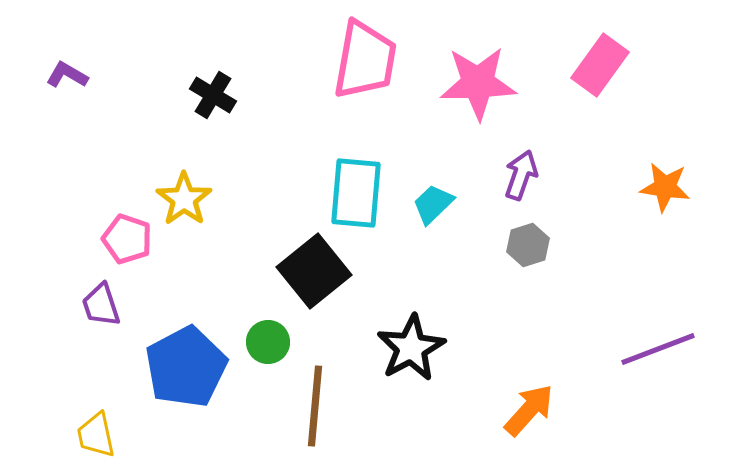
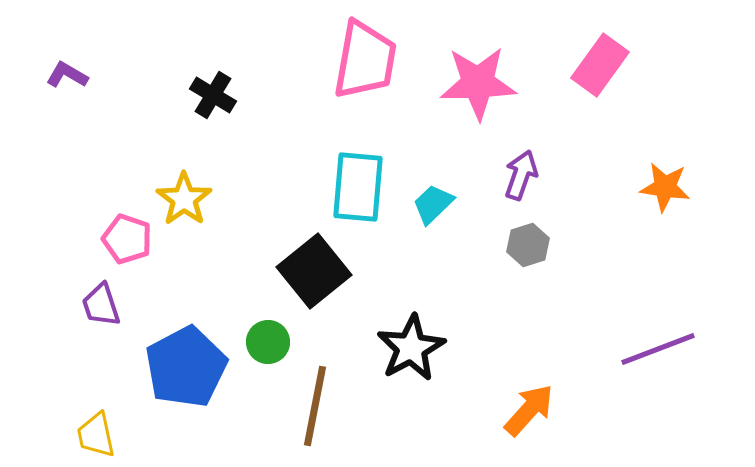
cyan rectangle: moved 2 px right, 6 px up
brown line: rotated 6 degrees clockwise
